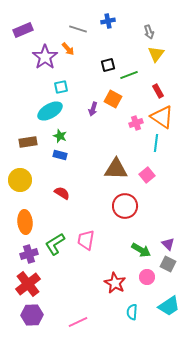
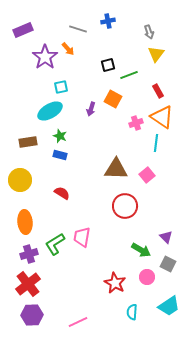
purple arrow: moved 2 px left
pink trapezoid: moved 4 px left, 3 px up
purple triangle: moved 2 px left, 7 px up
